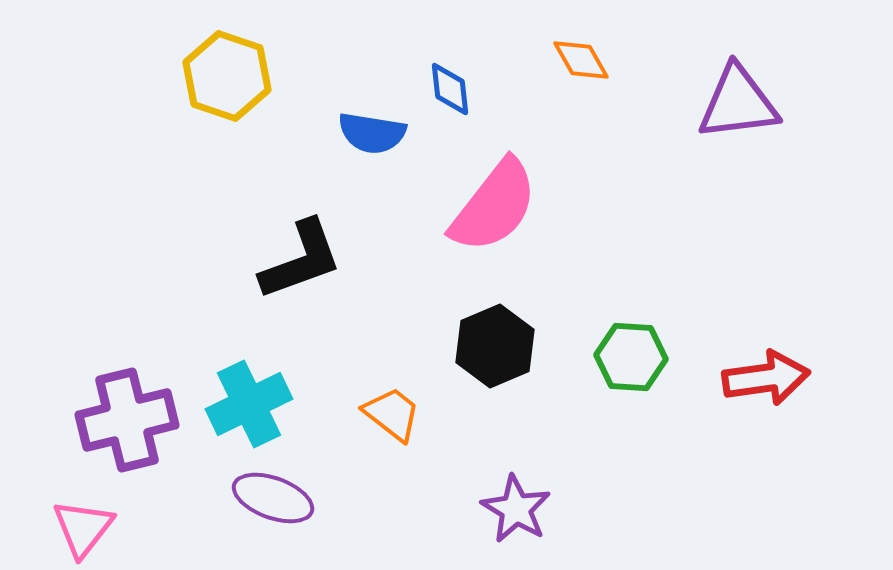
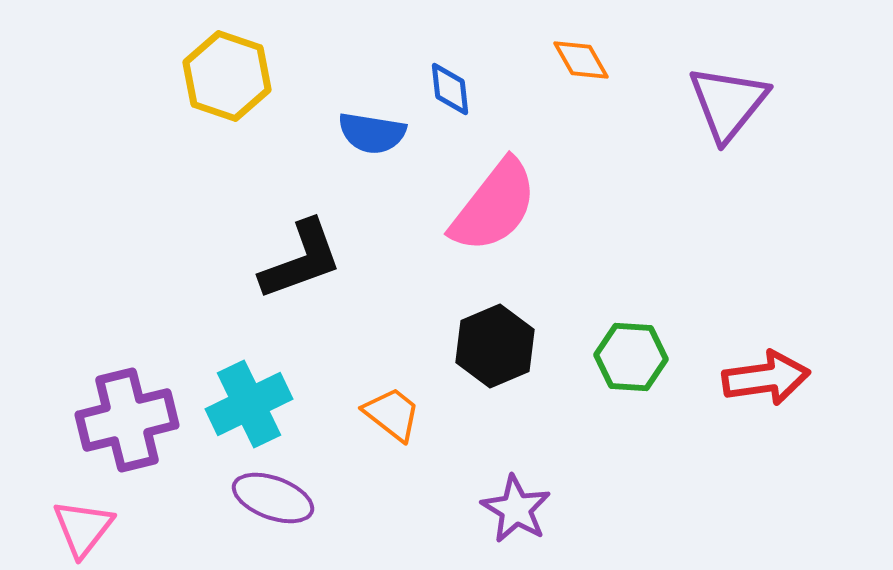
purple triangle: moved 10 px left; rotated 44 degrees counterclockwise
